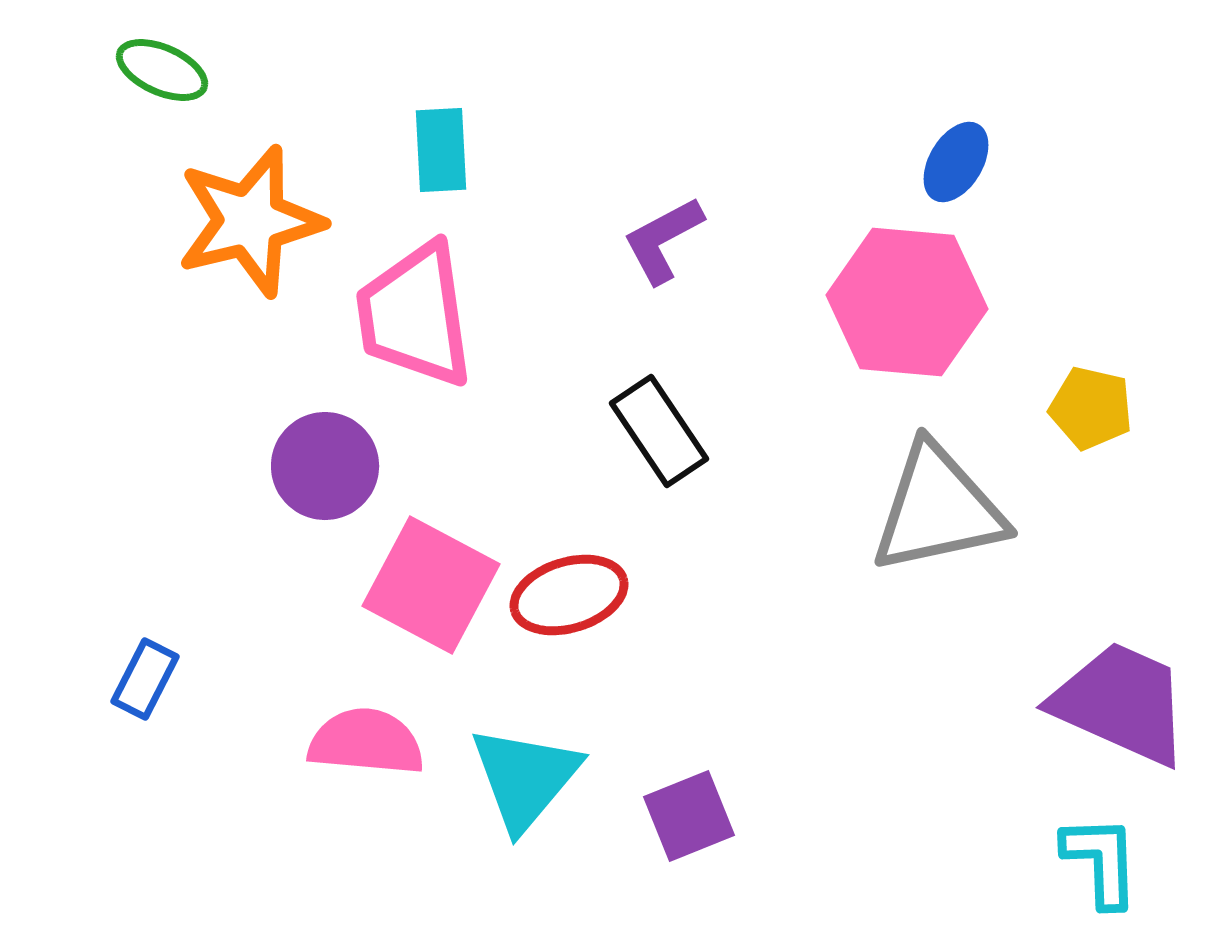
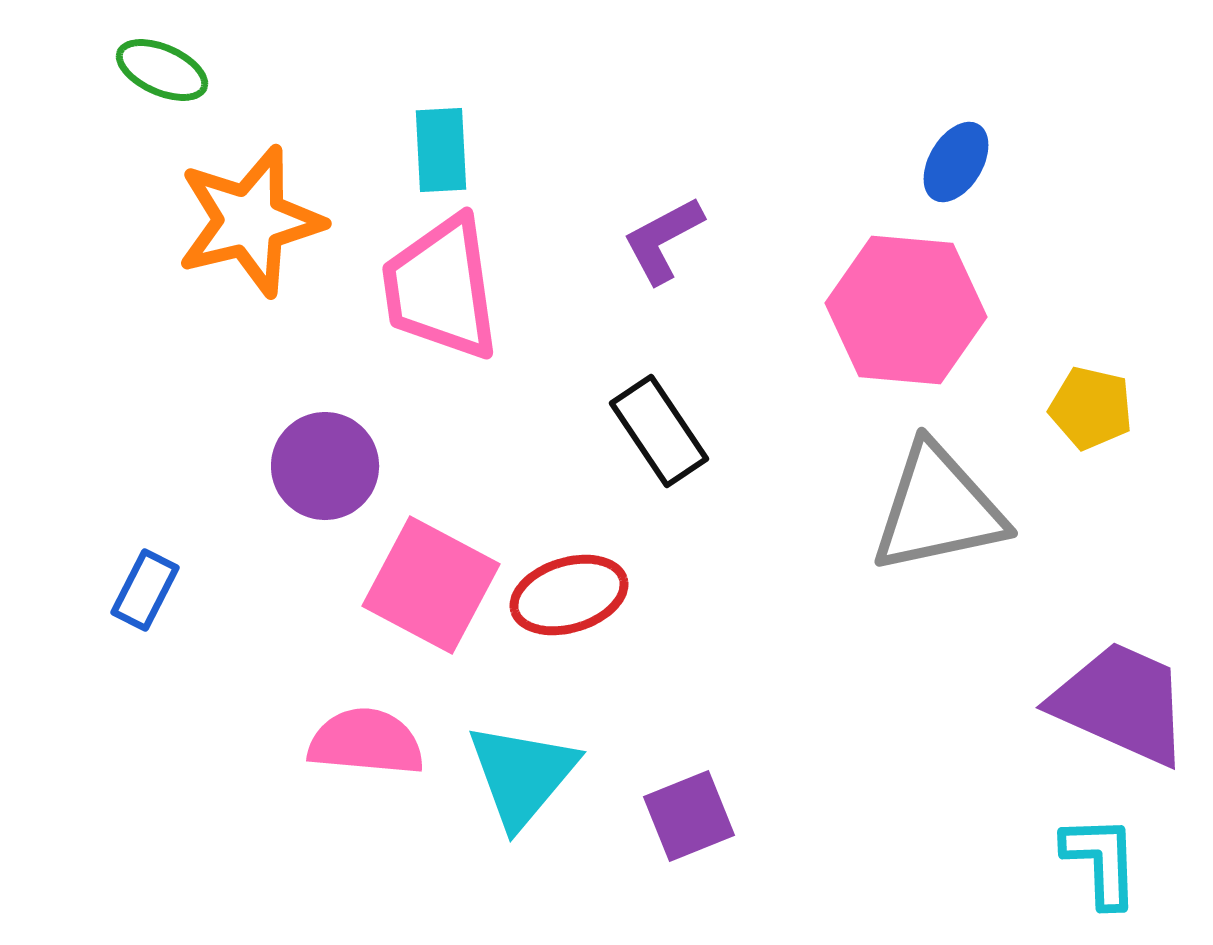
pink hexagon: moved 1 px left, 8 px down
pink trapezoid: moved 26 px right, 27 px up
blue rectangle: moved 89 px up
cyan triangle: moved 3 px left, 3 px up
